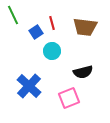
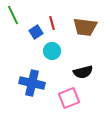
blue cross: moved 3 px right, 3 px up; rotated 30 degrees counterclockwise
